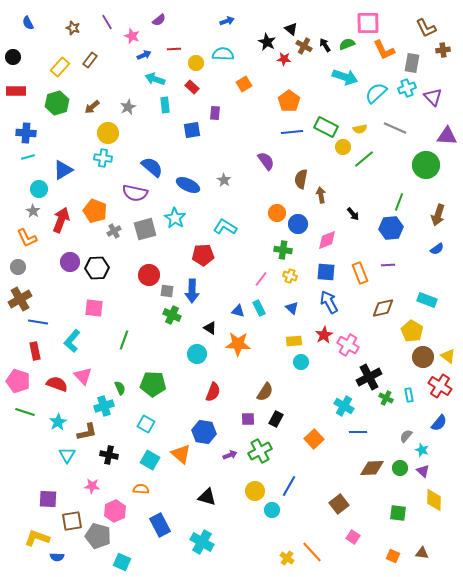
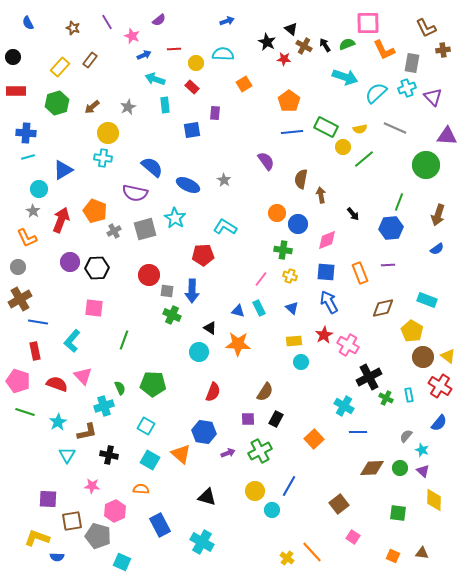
cyan circle at (197, 354): moved 2 px right, 2 px up
cyan square at (146, 424): moved 2 px down
purple arrow at (230, 455): moved 2 px left, 2 px up
